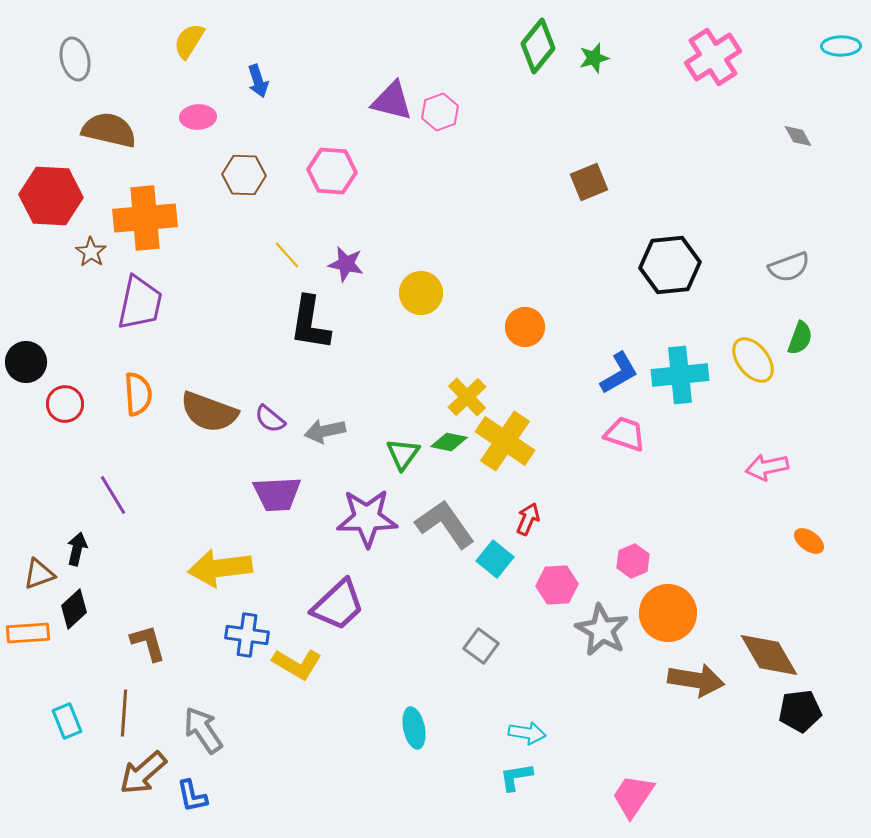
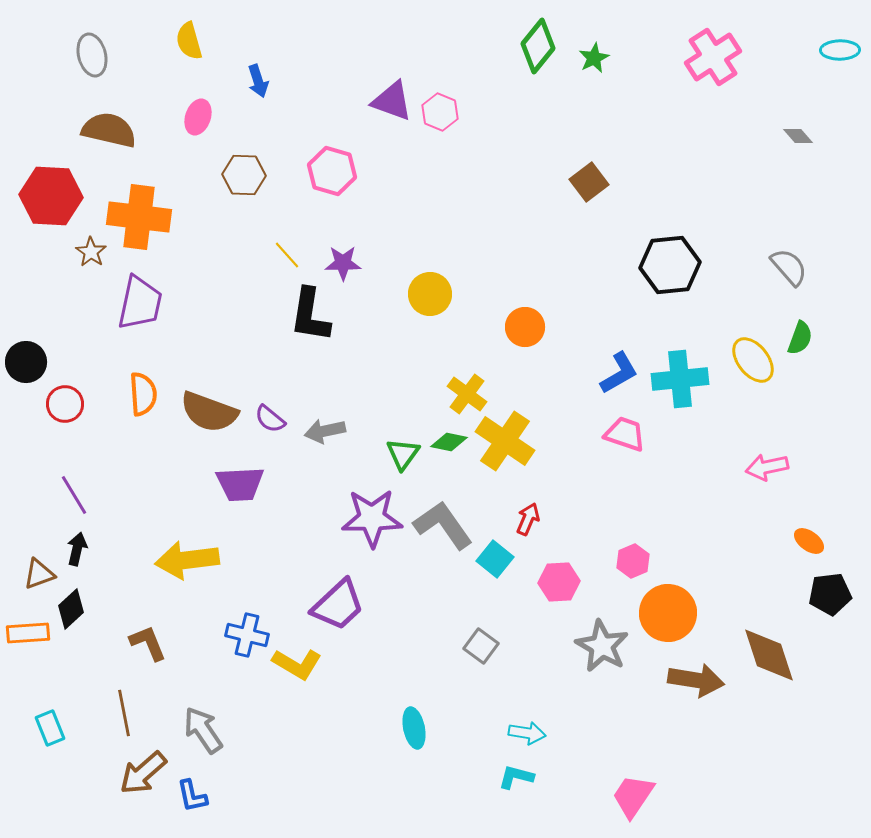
yellow semicircle at (189, 41): rotated 48 degrees counterclockwise
cyan ellipse at (841, 46): moved 1 px left, 4 px down
green star at (594, 58): rotated 12 degrees counterclockwise
gray ellipse at (75, 59): moved 17 px right, 4 px up
purple triangle at (392, 101): rotated 6 degrees clockwise
pink hexagon at (440, 112): rotated 18 degrees counterclockwise
pink ellipse at (198, 117): rotated 68 degrees counterclockwise
gray diamond at (798, 136): rotated 12 degrees counterclockwise
pink hexagon at (332, 171): rotated 12 degrees clockwise
brown square at (589, 182): rotated 15 degrees counterclockwise
orange cross at (145, 218): moved 6 px left, 1 px up; rotated 12 degrees clockwise
purple star at (346, 264): moved 3 px left, 1 px up; rotated 12 degrees counterclockwise
gray semicircle at (789, 267): rotated 111 degrees counterclockwise
yellow circle at (421, 293): moved 9 px right, 1 px down
black L-shape at (310, 323): moved 8 px up
cyan cross at (680, 375): moved 4 px down
orange semicircle at (138, 394): moved 5 px right
yellow cross at (467, 397): moved 3 px up; rotated 9 degrees counterclockwise
purple trapezoid at (277, 494): moved 37 px left, 10 px up
purple line at (113, 495): moved 39 px left
purple star at (367, 518): moved 5 px right
gray L-shape at (445, 524): moved 2 px left, 1 px down
yellow arrow at (220, 568): moved 33 px left, 8 px up
pink hexagon at (557, 585): moved 2 px right, 3 px up
black diamond at (74, 609): moved 3 px left
gray star at (602, 630): moved 16 px down
blue cross at (247, 635): rotated 6 degrees clockwise
brown L-shape at (148, 643): rotated 6 degrees counterclockwise
brown diamond at (769, 655): rotated 12 degrees clockwise
black pentagon at (800, 711): moved 30 px right, 117 px up
brown line at (124, 713): rotated 15 degrees counterclockwise
cyan rectangle at (67, 721): moved 17 px left, 7 px down
cyan L-shape at (516, 777): rotated 24 degrees clockwise
